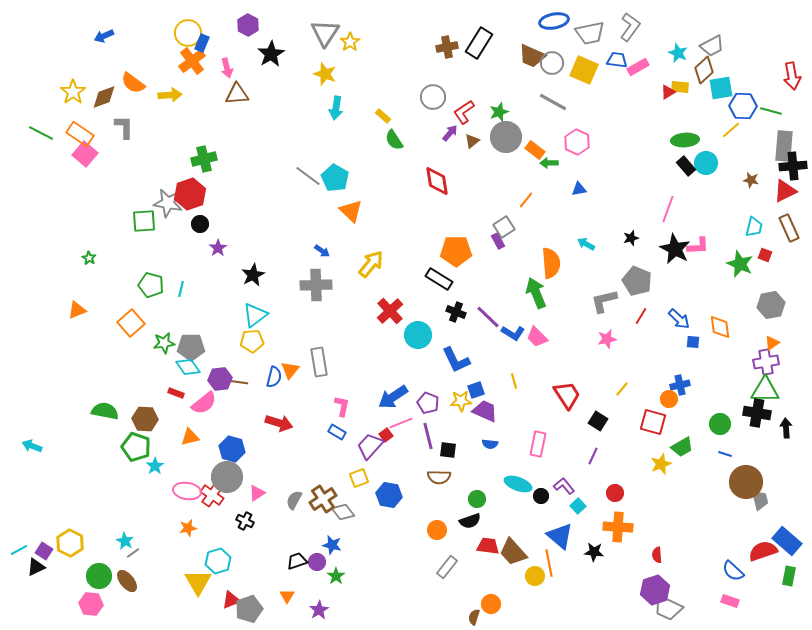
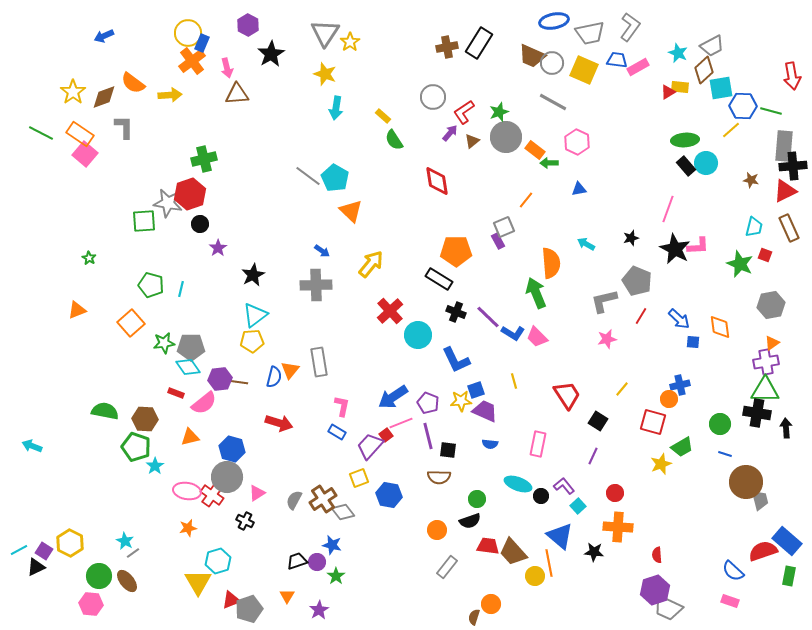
gray square at (504, 227): rotated 10 degrees clockwise
